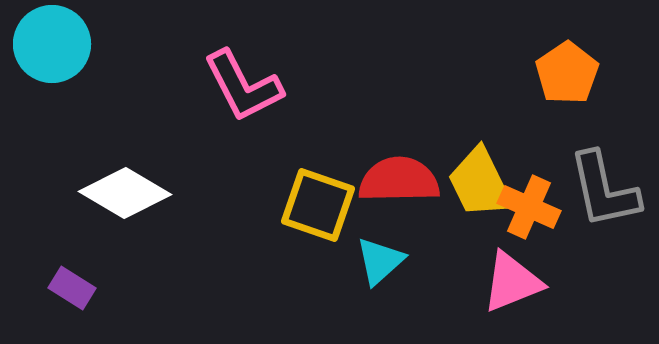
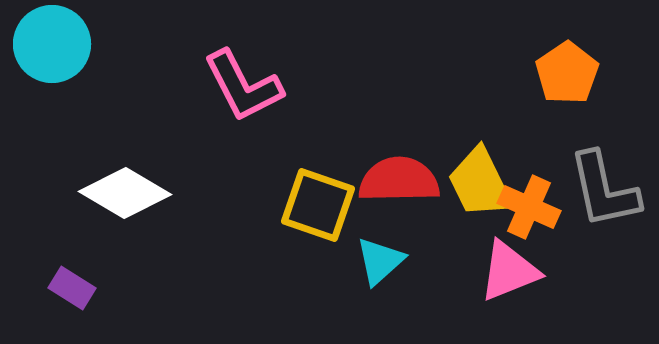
pink triangle: moved 3 px left, 11 px up
